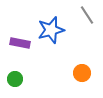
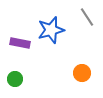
gray line: moved 2 px down
